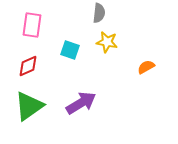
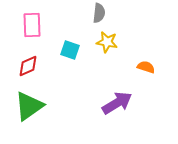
pink rectangle: rotated 10 degrees counterclockwise
orange semicircle: rotated 48 degrees clockwise
purple arrow: moved 36 px right
